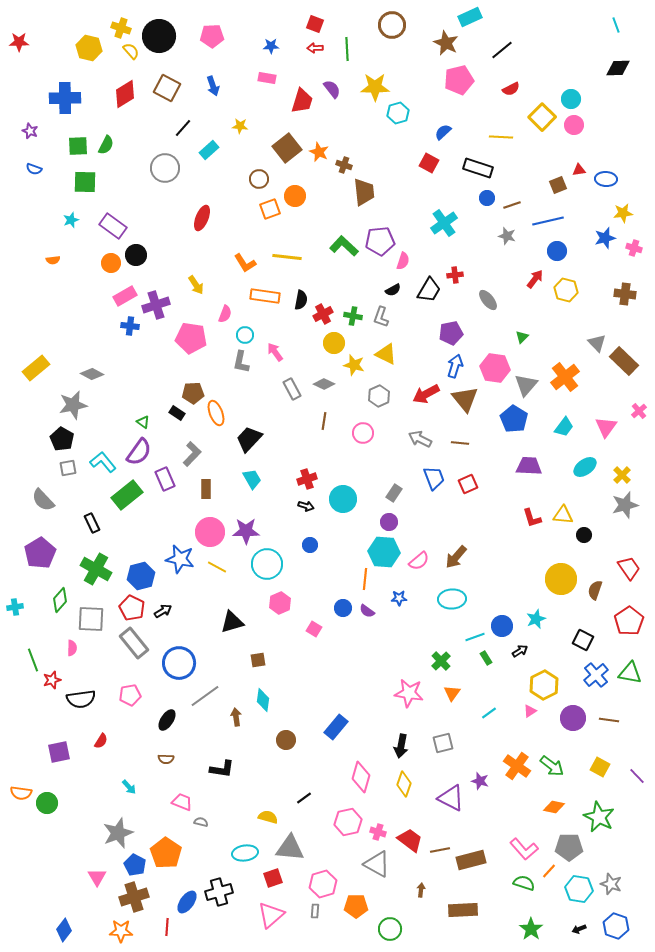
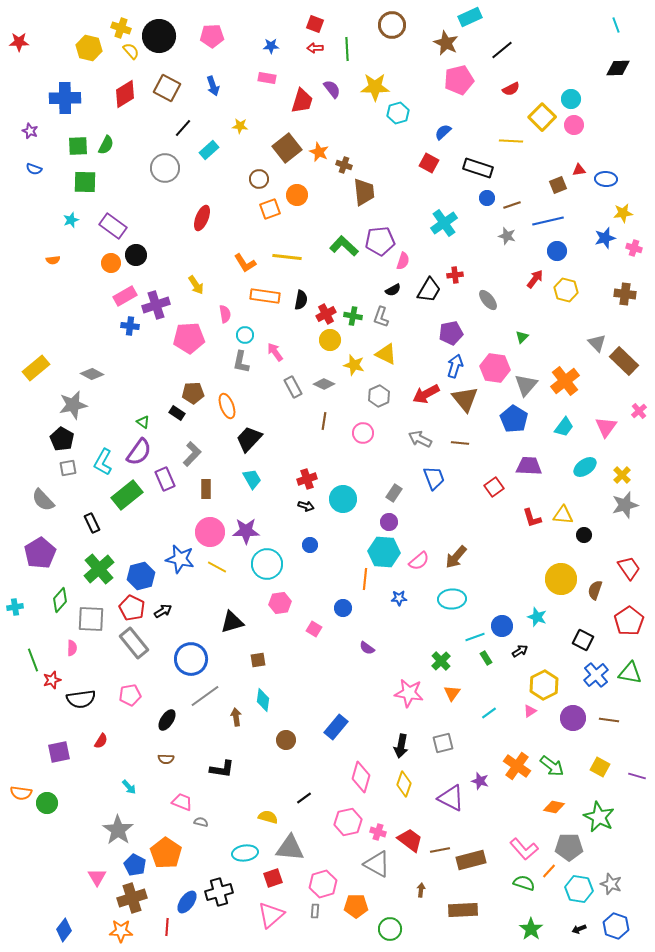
yellow line at (501, 137): moved 10 px right, 4 px down
orange circle at (295, 196): moved 2 px right, 1 px up
pink semicircle at (225, 314): rotated 30 degrees counterclockwise
red cross at (323, 314): moved 3 px right
pink pentagon at (191, 338): moved 2 px left; rotated 12 degrees counterclockwise
yellow circle at (334, 343): moved 4 px left, 3 px up
orange cross at (565, 377): moved 4 px down
gray rectangle at (292, 389): moved 1 px right, 2 px up
orange ellipse at (216, 413): moved 11 px right, 7 px up
cyan L-shape at (103, 462): rotated 112 degrees counterclockwise
red square at (468, 484): moved 26 px right, 3 px down; rotated 12 degrees counterclockwise
green cross at (96, 569): moved 3 px right; rotated 20 degrees clockwise
pink hexagon at (280, 603): rotated 15 degrees clockwise
purple semicircle at (367, 611): moved 37 px down
cyan star at (536, 619): moved 1 px right, 2 px up; rotated 30 degrees counterclockwise
blue circle at (179, 663): moved 12 px right, 4 px up
purple line at (637, 776): rotated 30 degrees counterclockwise
gray star at (118, 833): moved 3 px up; rotated 16 degrees counterclockwise
brown cross at (134, 897): moved 2 px left, 1 px down
